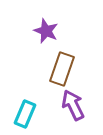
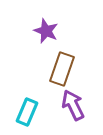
cyan rectangle: moved 2 px right, 2 px up
